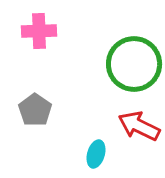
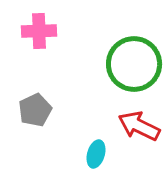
gray pentagon: rotated 12 degrees clockwise
